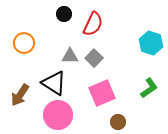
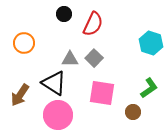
gray triangle: moved 3 px down
pink square: rotated 32 degrees clockwise
brown circle: moved 15 px right, 10 px up
